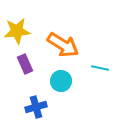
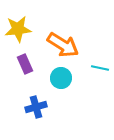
yellow star: moved 1 px right, 2 px up
cyan circle: moved 3 px up
